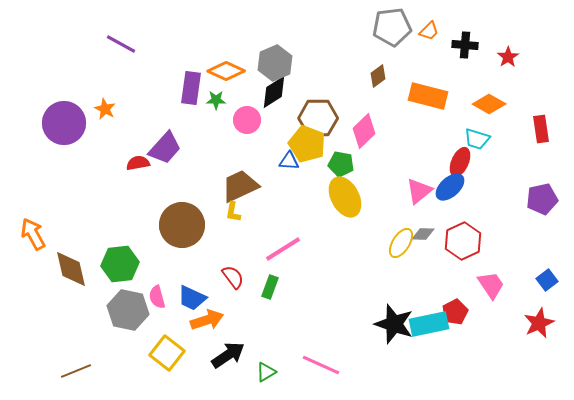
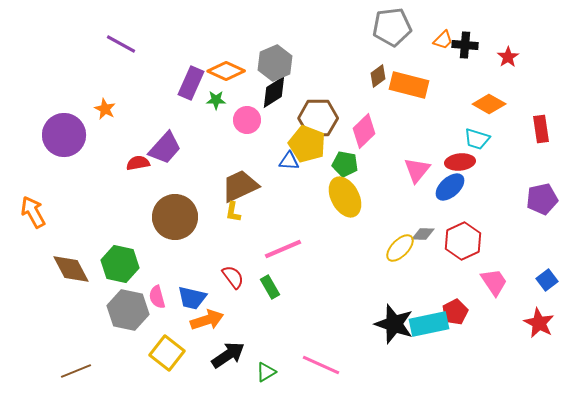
orange trapezoid at (429, 31): moved 14 px right, 9 px down
purple rectangle at (191, 88): moved 5 px up; rotated 16 degrees clockwise
orange rectangle at (428, 96): moved 19 px left, 11 px up
purple circle at (64, 123): moved 12 px down
red ellipse at (460, 162): rotated 60 degrees clockwise
green pentagon at (341, 164): moved 4 px right
pink triangle at (419, 191): moved 2 px left, 21 px up; rotated 12 degrees counterclockwise
brown circle at (182, 225): moved 7 px left, 8 px up
orange arrow at (33, 234): moved 22 px up
yellow ellipse at (401, 243): moved 1 px left, 5 px down; rotated 12 degrees clockwise
pink line at (283, 249): rotated 9 degrees clockwise
green hexagon at (120, 264): rotated 18 degrees clockwise
brown diamond at (71, 269): rotated 15 degrees counterclockwise
pink trapezoid at (491, 285): moved 3 px right, 3 px up
green rectangle at (270, 287): rotated 50 degrees counterclockwise
blue trapezoid at (192, 298): rotated 12 degrees counterclockwise
red star at (539, 323): rotated 20 degrees counterclockwise
